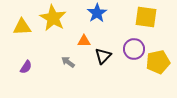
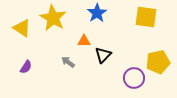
yellow triangle: moved 1 px down; rotated 36 degrees clockwise
purple circle: moved 29 px down
black triangle: moved 1 px up
